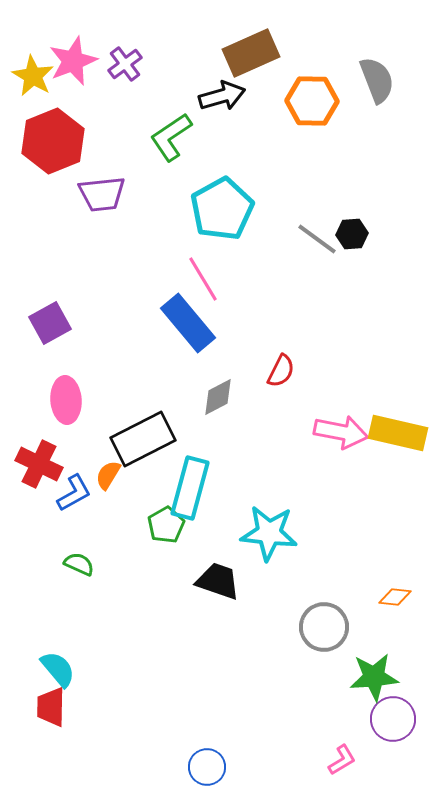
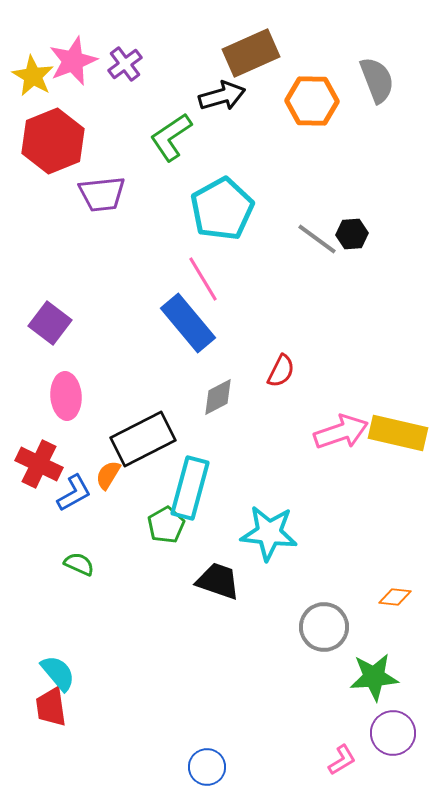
purple square: rotated 24 degrees counterclockwise
pink ellipse: moved 4 px up
pink arrow: rotated 30 degrees counterclockwise
cyan semicircle: moved 4 px down
red trapezoid: rotated 9 degrees counterclockwise
purple circle: moved 14 px down
